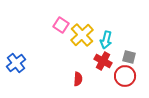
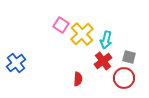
yellow cross: moved 1 px up
red cross: rotated 24 degrees clockwise
red circle: moved 1 px left, 2 px down
